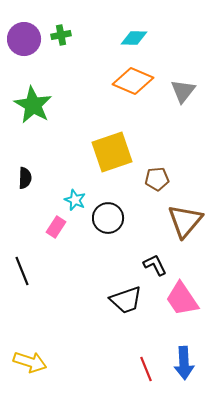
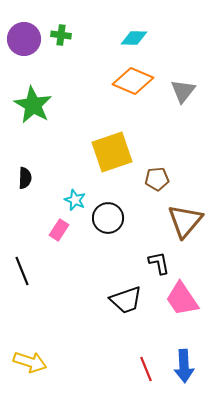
green cross: rotated 18 degrees clockwise
pink rectangle: moved 3 px right, 3 px down
black L-shape: moved 4 px right, 2 px up; rotated 15 degrees clockwise
blue arrow: moved 3 px down
